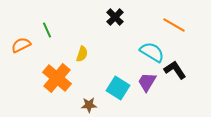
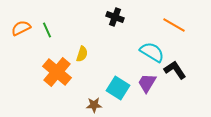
black cross: rotated 24 degrees counterclockwise
orange semicircle: moved 17 px up
orange cross: moved 6 px up
purple trapezoid: moved 1 px down
brown star: moved 5 px right
